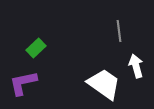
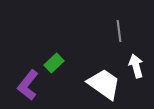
green rectangle: moved 18 px right, 15 px down
purple L-shape: moved 5 px right, 2 px down; rotated 40 degrees counterclockwise
